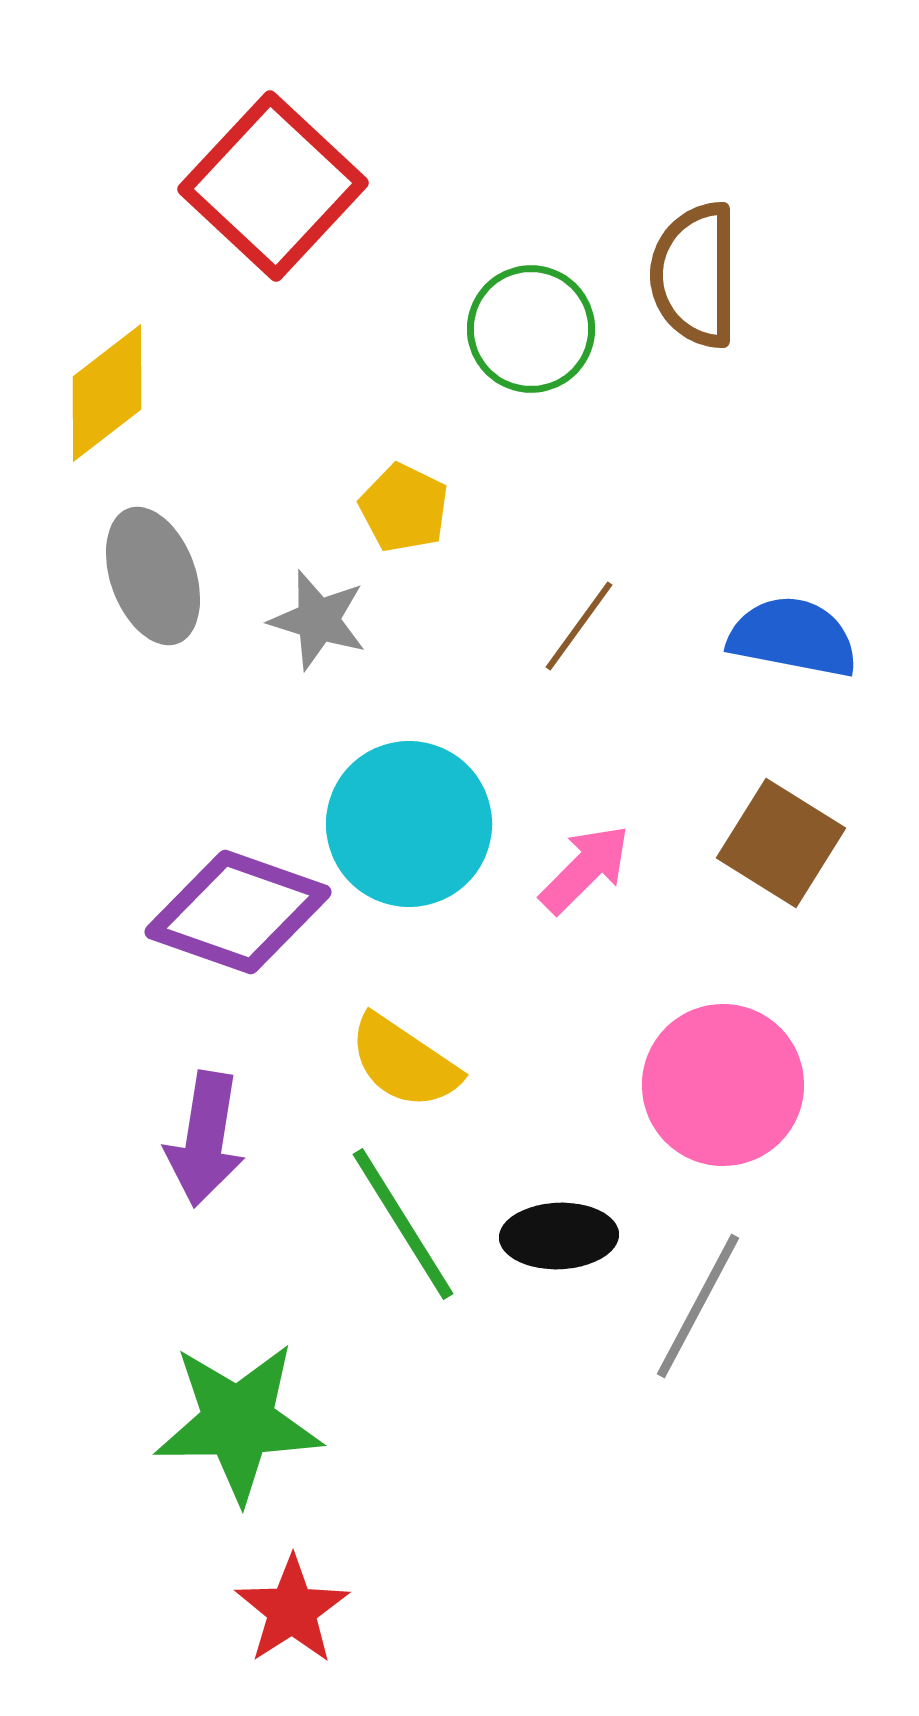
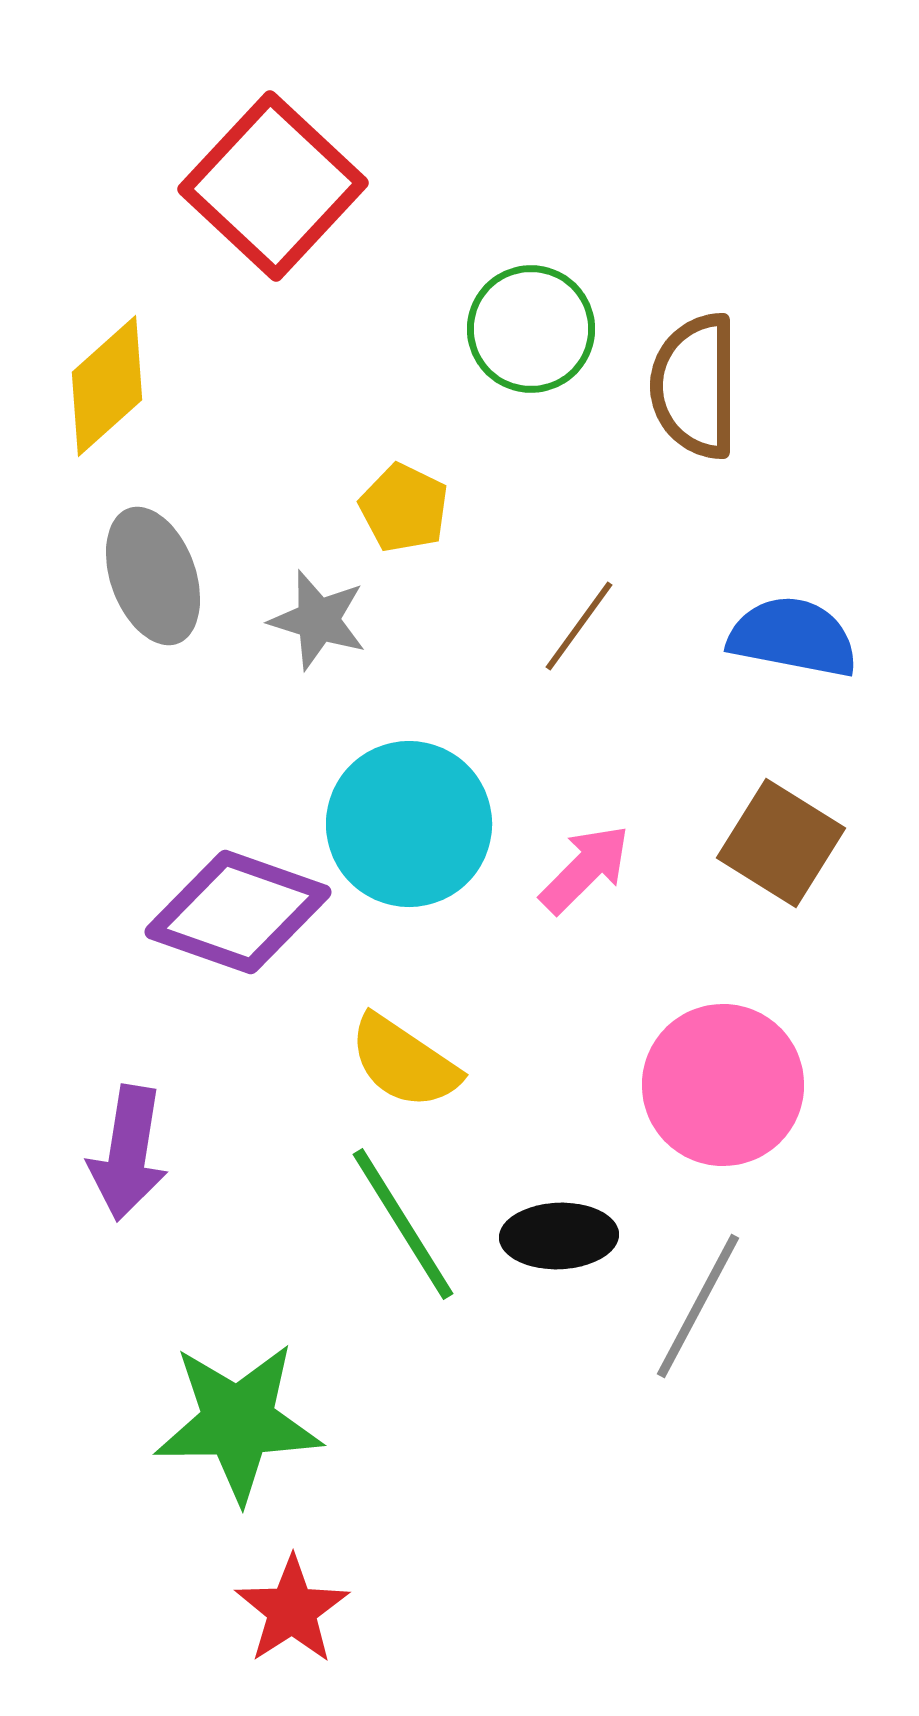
brown semicircle: moved 111 px down
yellow diamond: moved 7 px up; rotated 4 degrees counterclockwise
purple arrow: moved 77 px left, 14 px down
